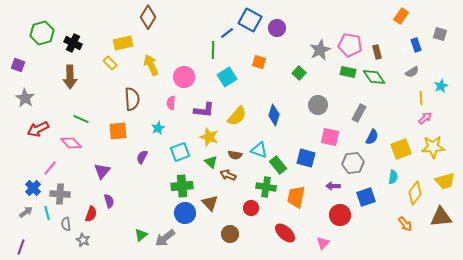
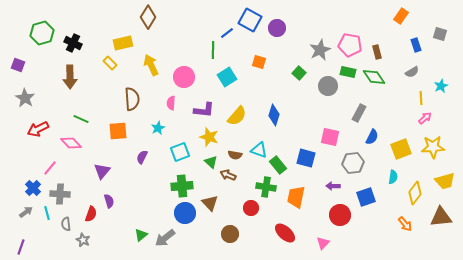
gray circle at (318, 105): moved 10 px right, 19 px up
